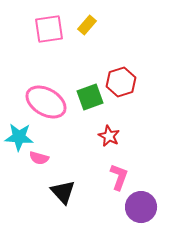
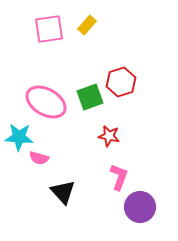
red star: rotated 15 degrees counterclockwise
purple circle: moved 1 px left
